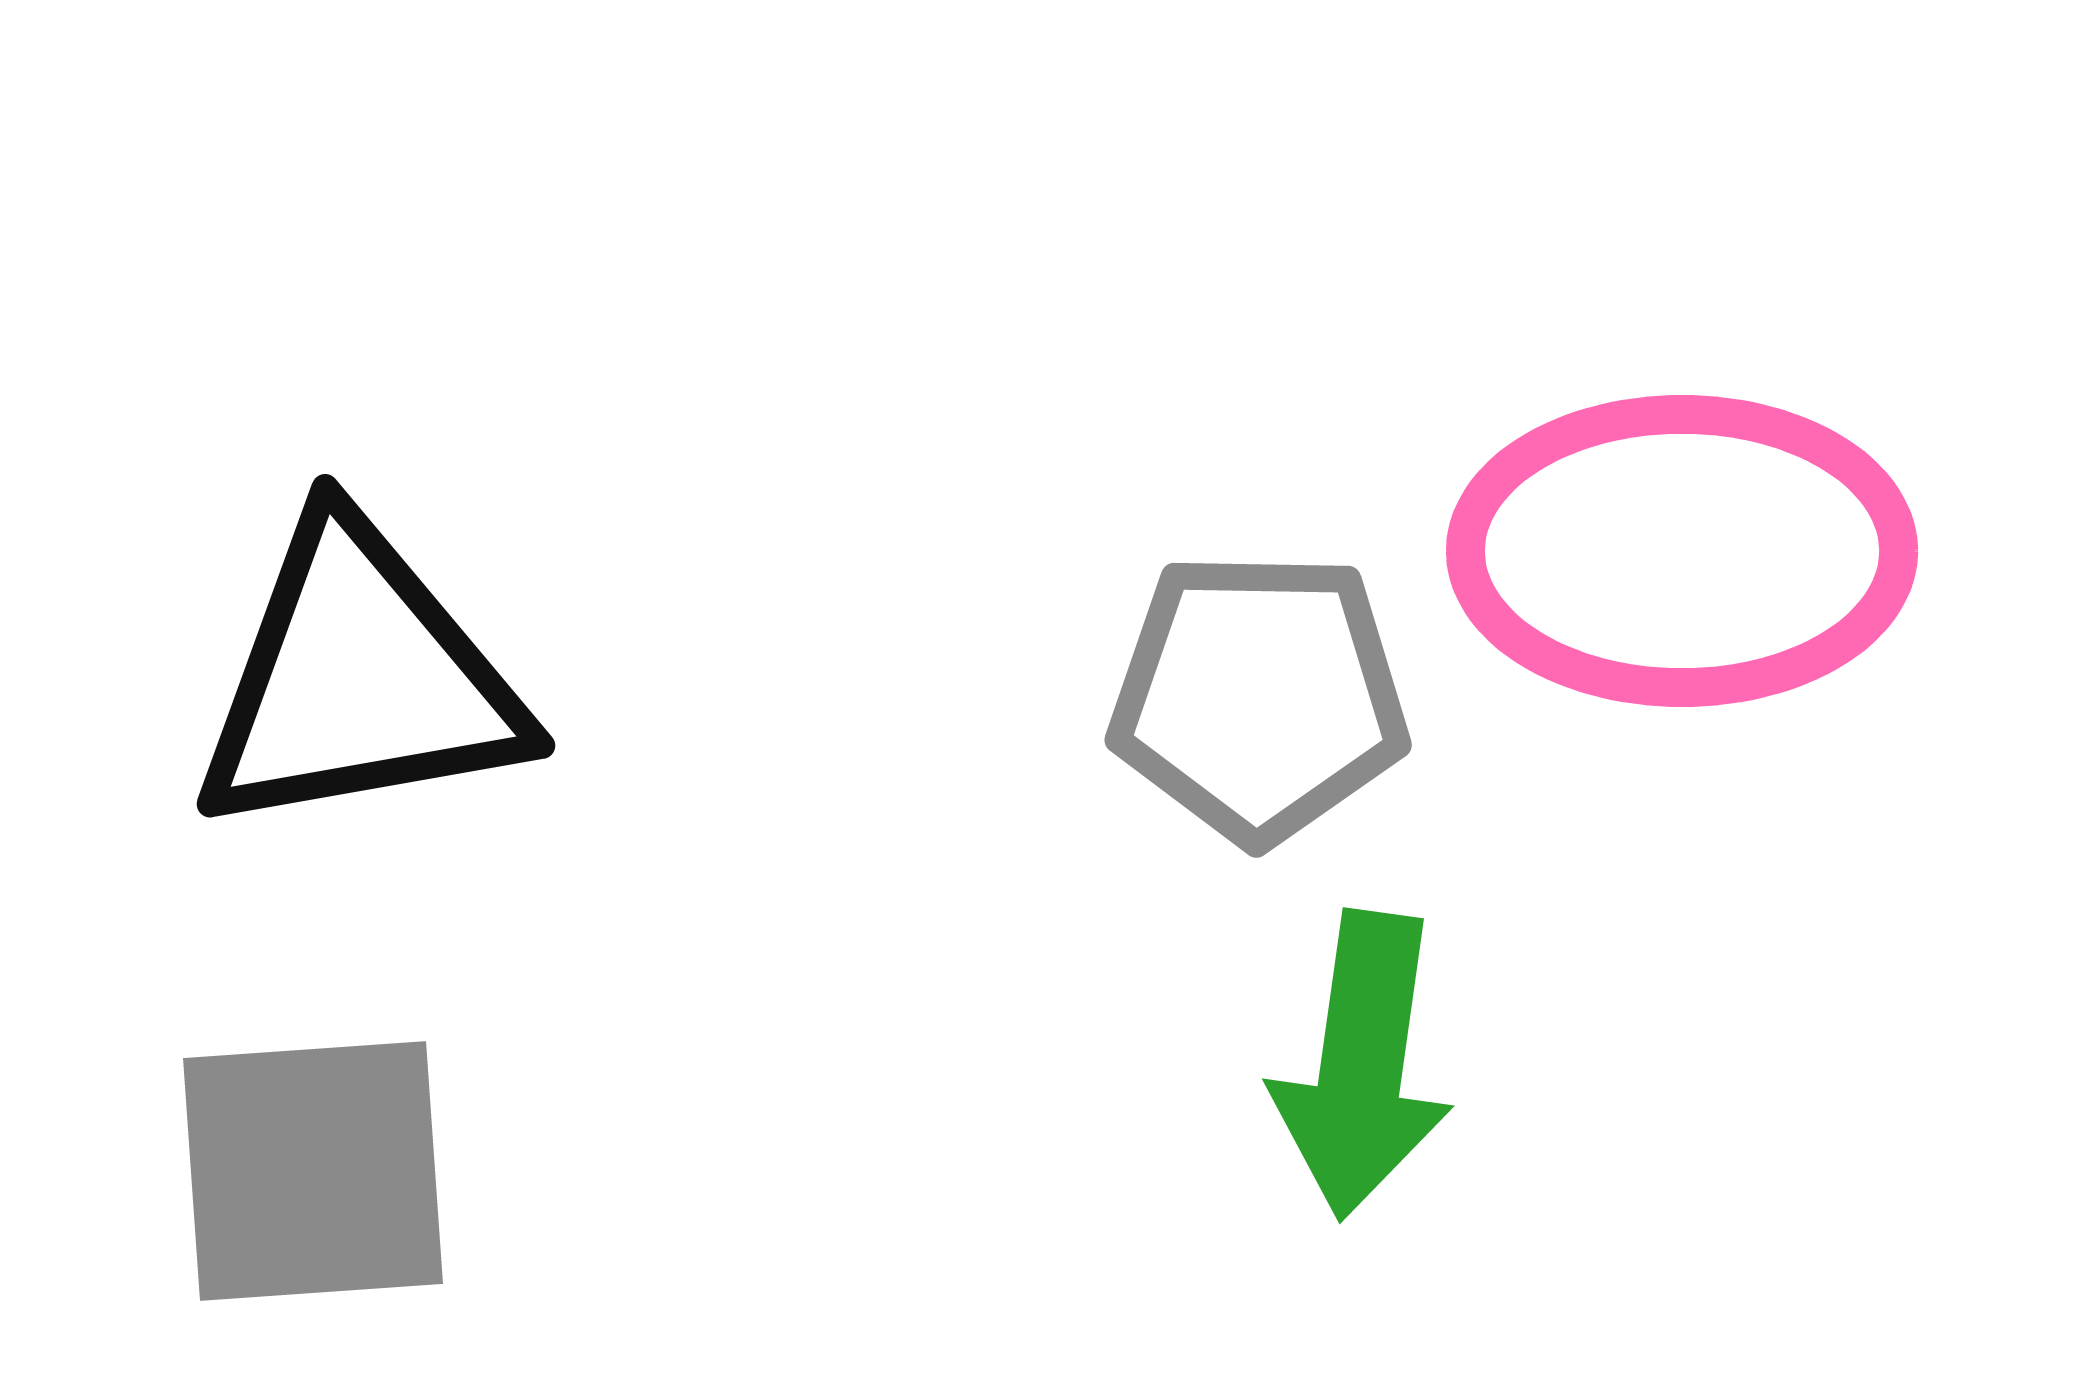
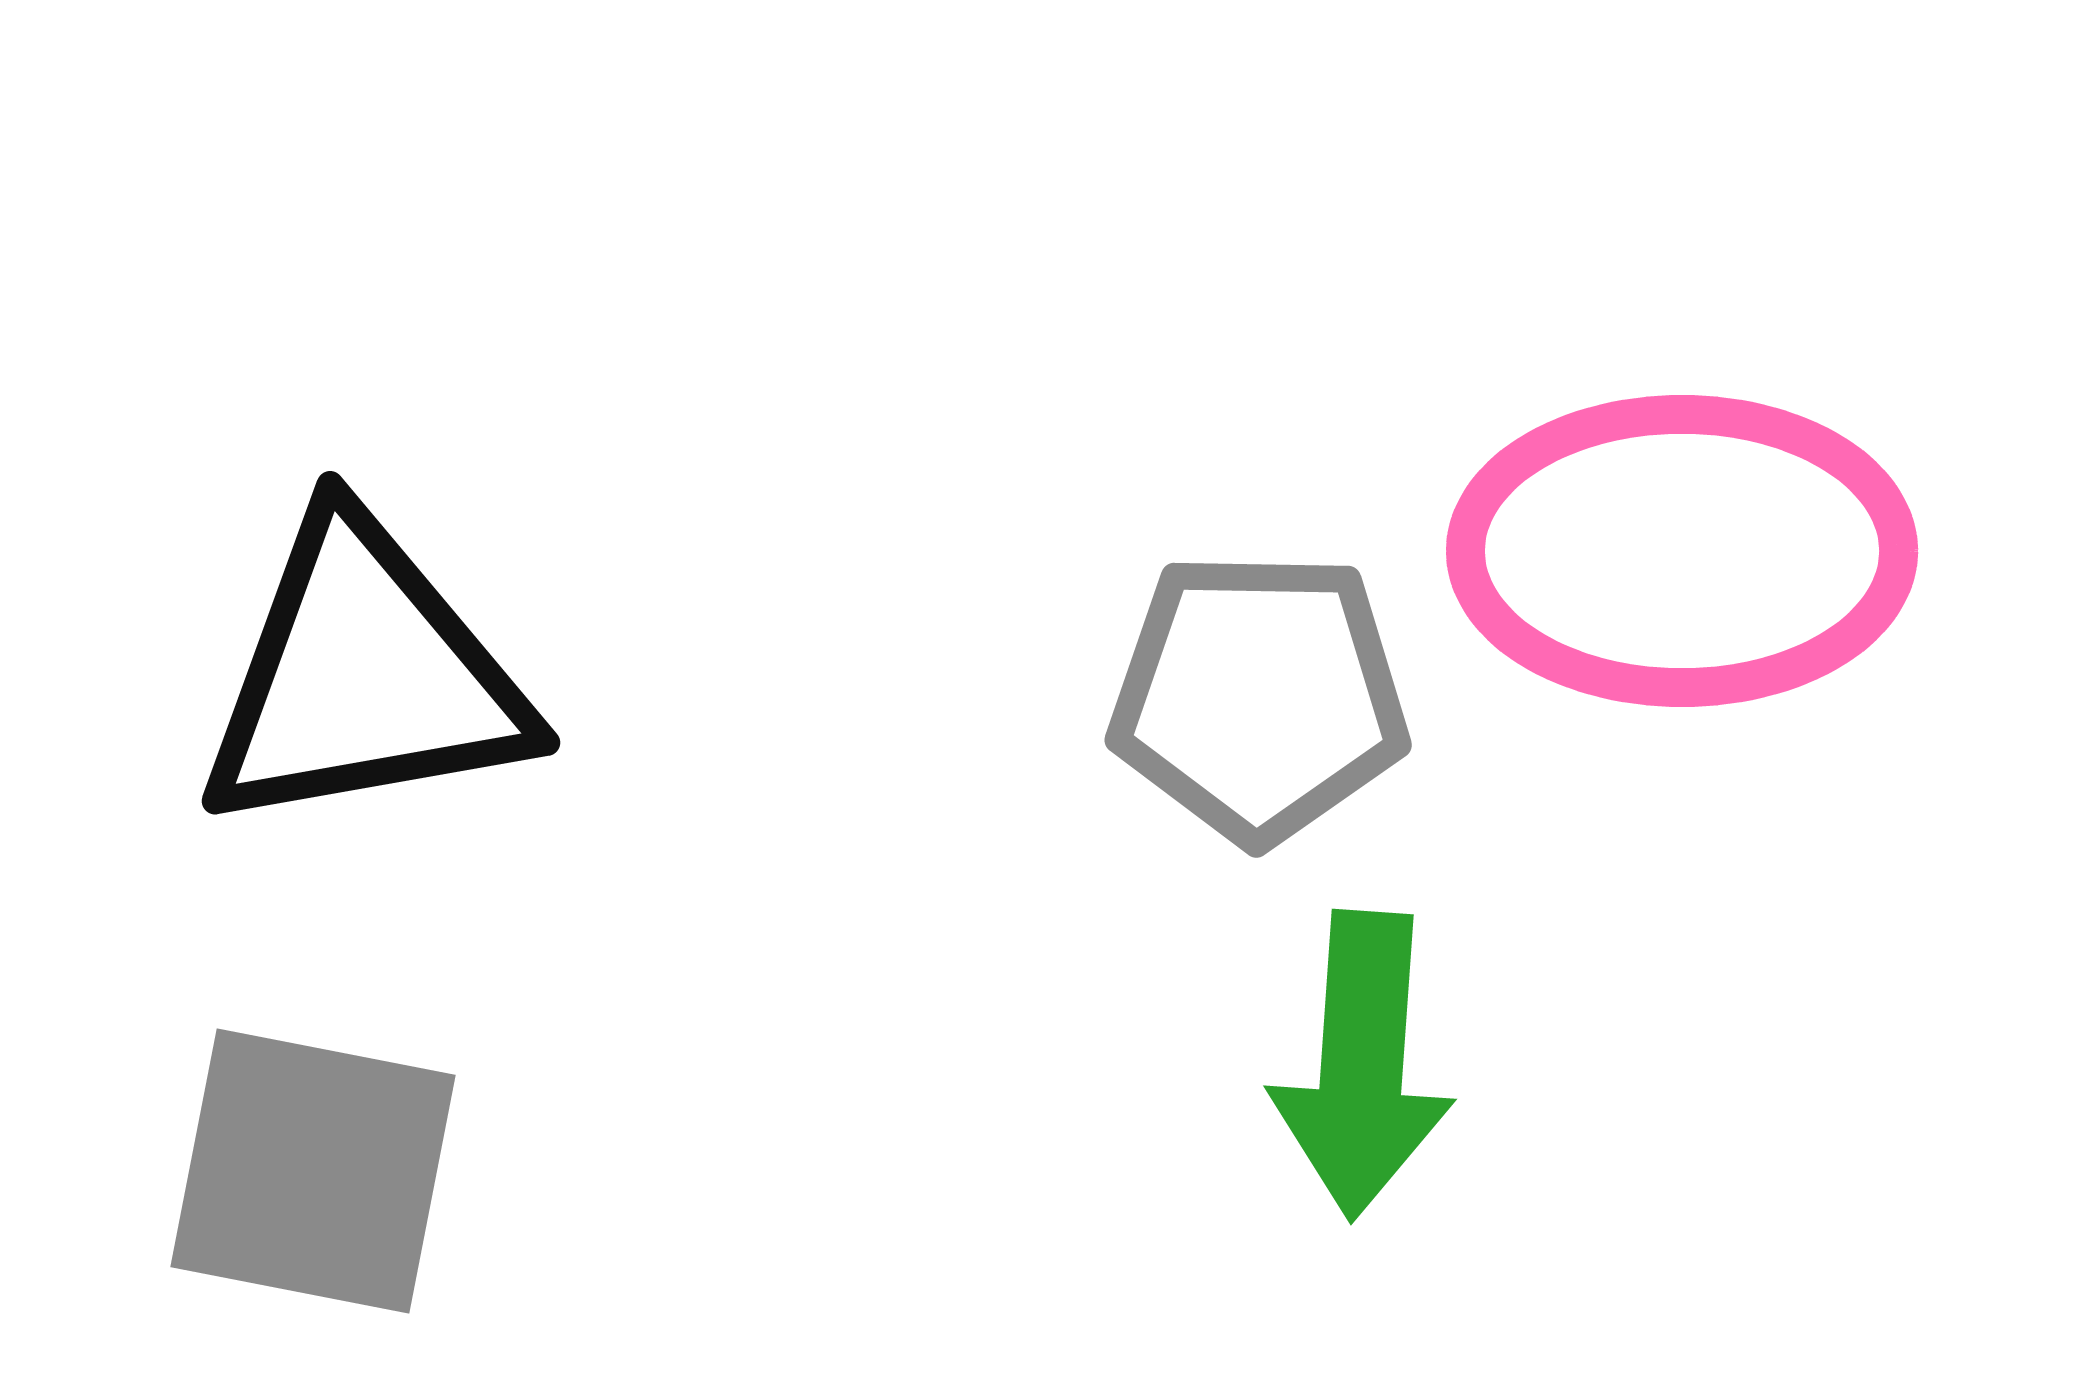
black triangle: moved 5 px right, 3 px up
green arrow: rotated 4 degrees counterclockwise
gray square: rotated 15 degrees clockwise
